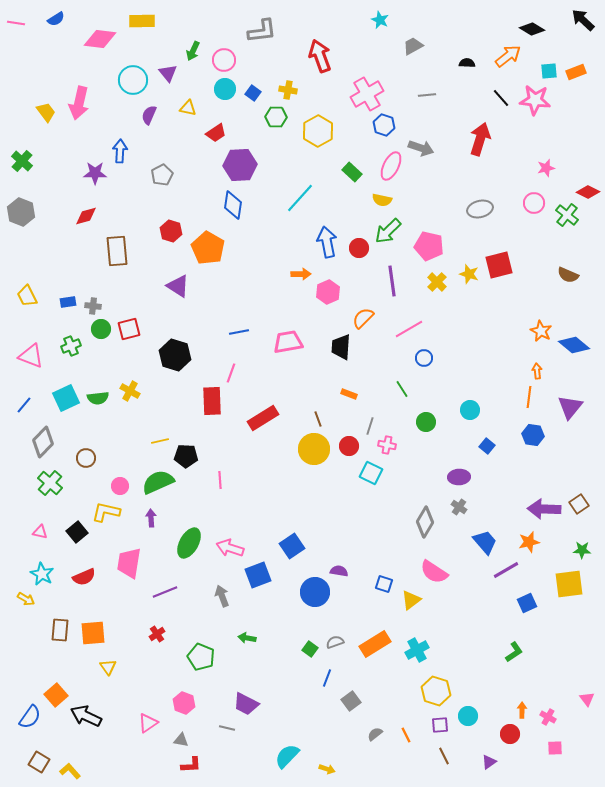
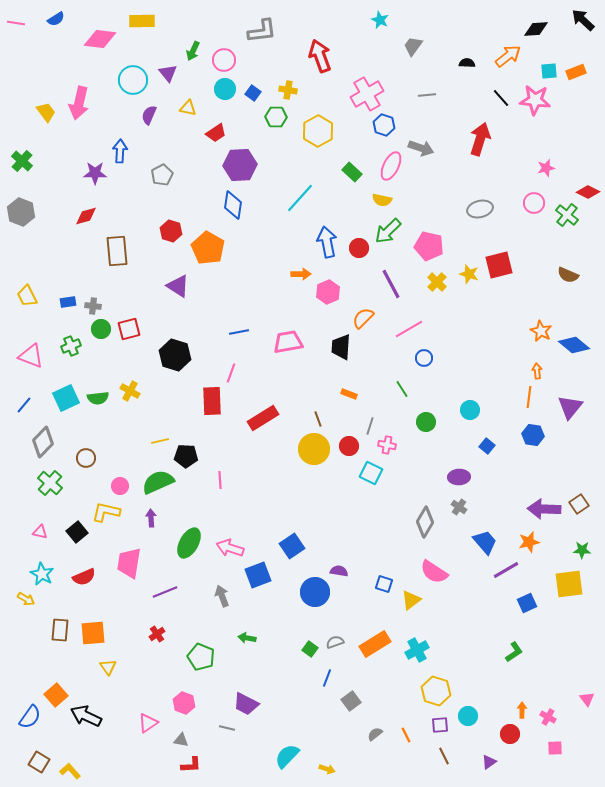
black diamond at (532, 29): moved 4 px right; rotated 35 degrees counterclockwise
gray trapezoid at (413, 46): rotated 25 degrees counterclockwise
purple line at (392, 281): moved 1 px left, 3 px down; rotated 20 degrees counterclockwise
